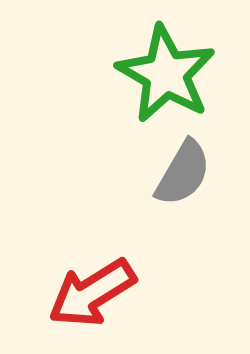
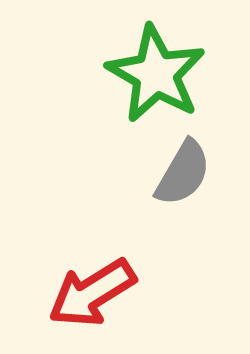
green star: moved 10 px left
